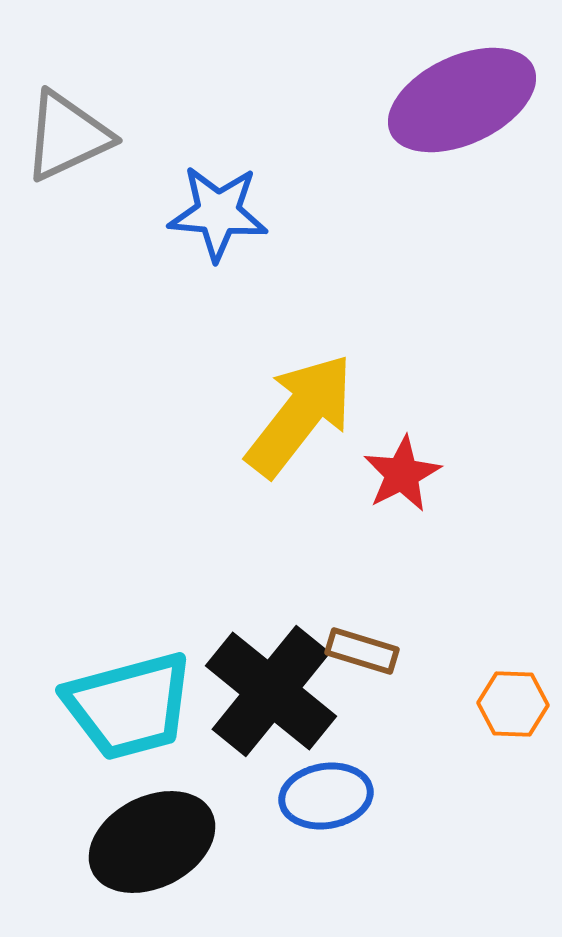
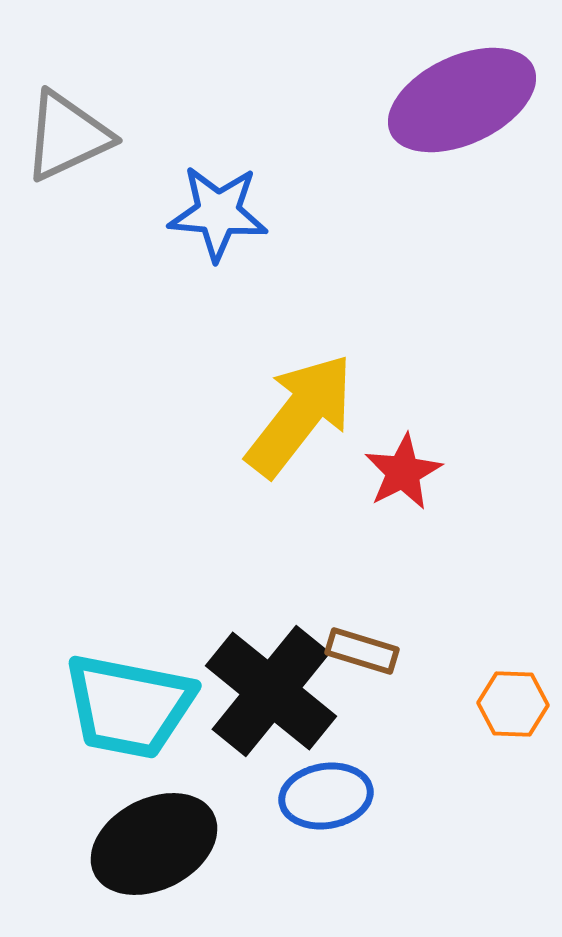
red star: moved 1 px right, 2 px up
cyan trapezoid: rotated 26 degrees clockwise
black ellipse: moved 2 px right, 2 px down
